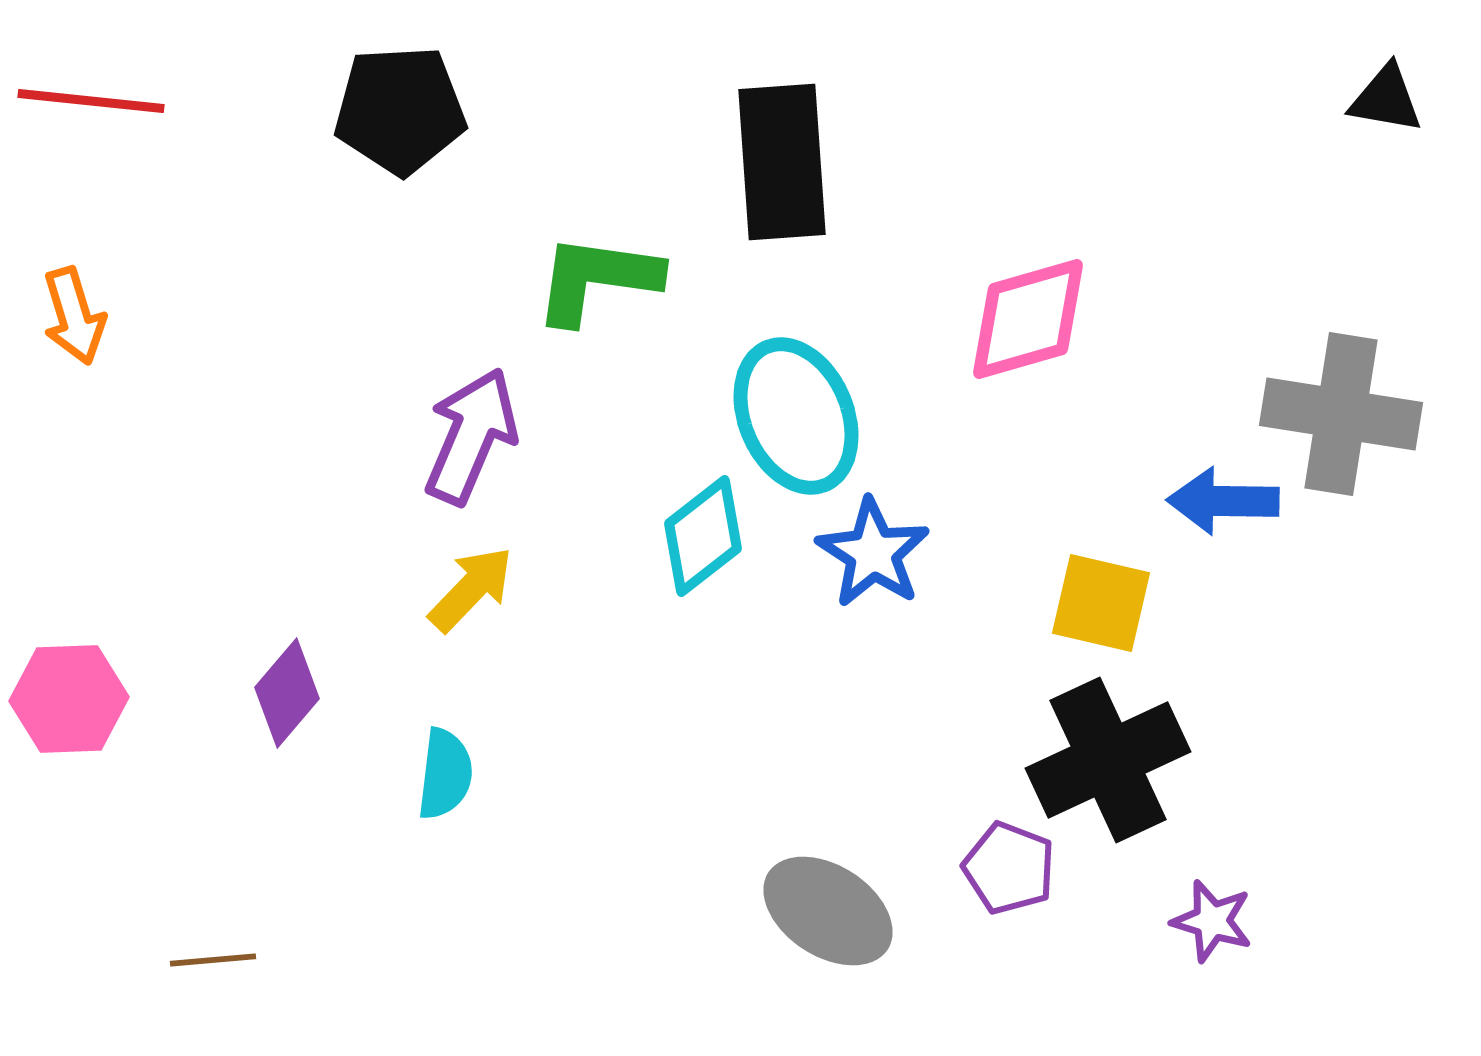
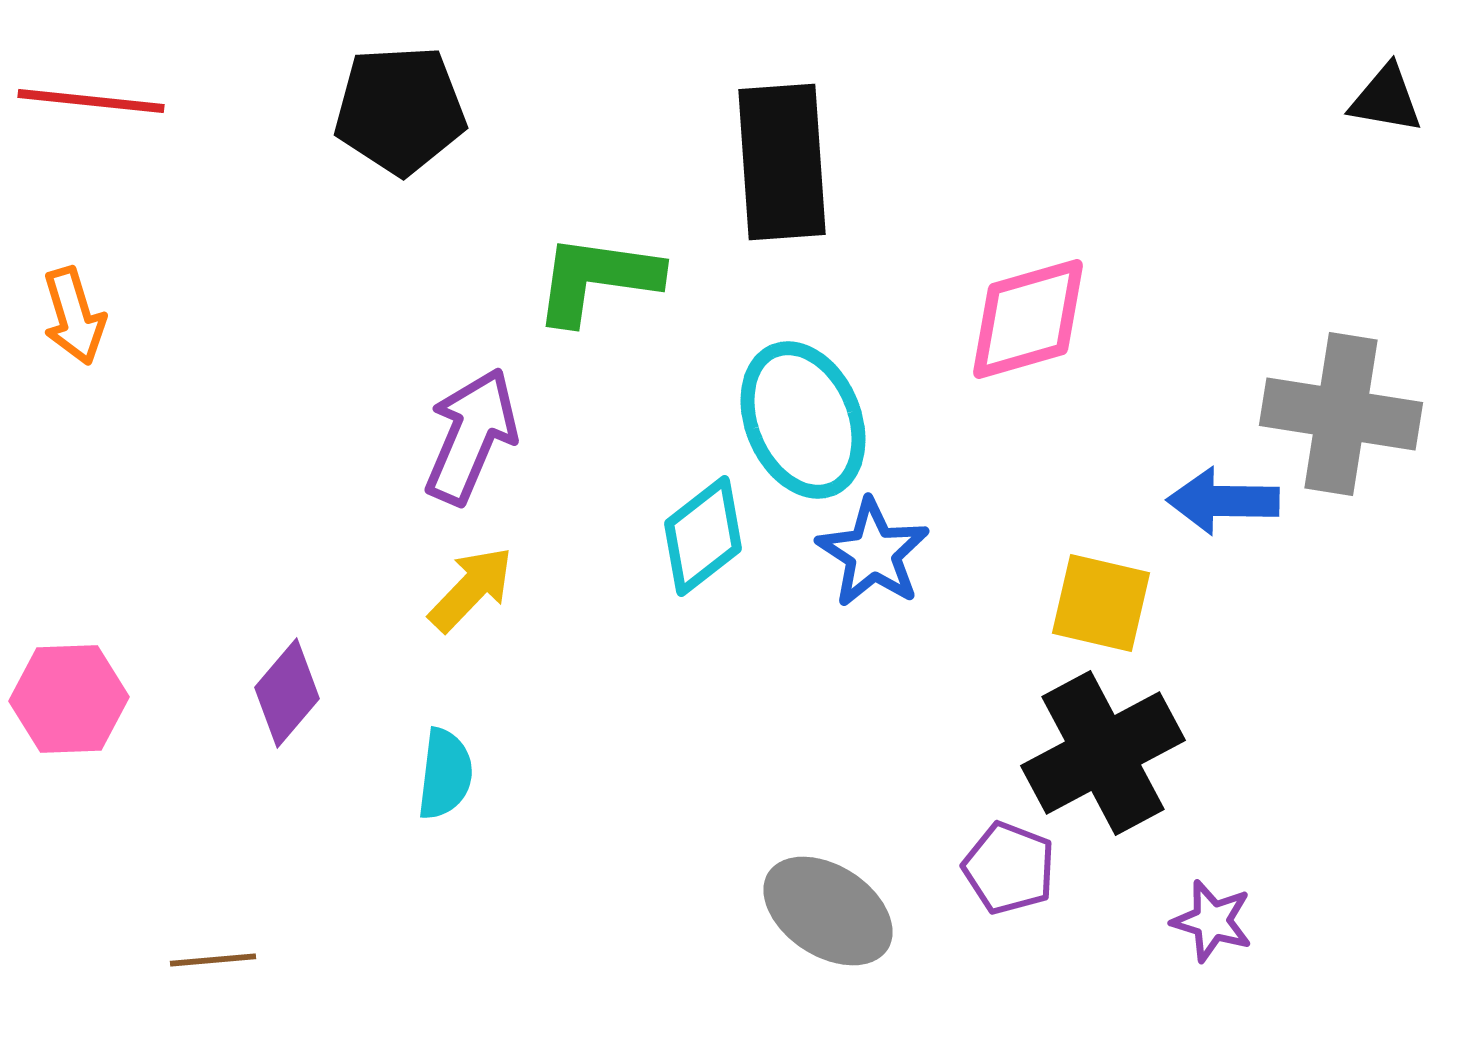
cyan ellipse: moved 7 px right, 4 px down
black cross: moved 5 px left, 7 px up; rotated 3 degrees counterclockwise
